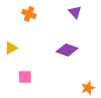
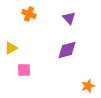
purple triangle: moved 6 px left, 6 px down
purple diamond: rotated 35 degrees counterclockwise
pink square: moved 1 px left, 7 px up
orange star: moved 2 px up
